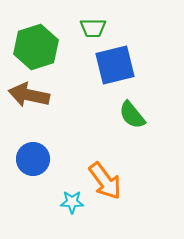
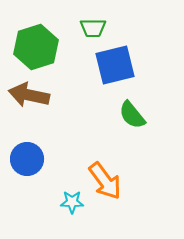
blue circle: moved 6 px left
